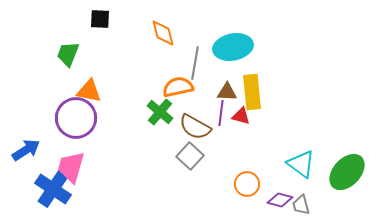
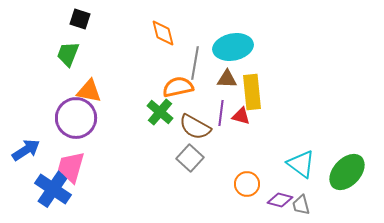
black square: moved 20 px left; rotated 15 degrees clockwise
brown triangle: moved 13 px up
gray square: moved 2 px down
